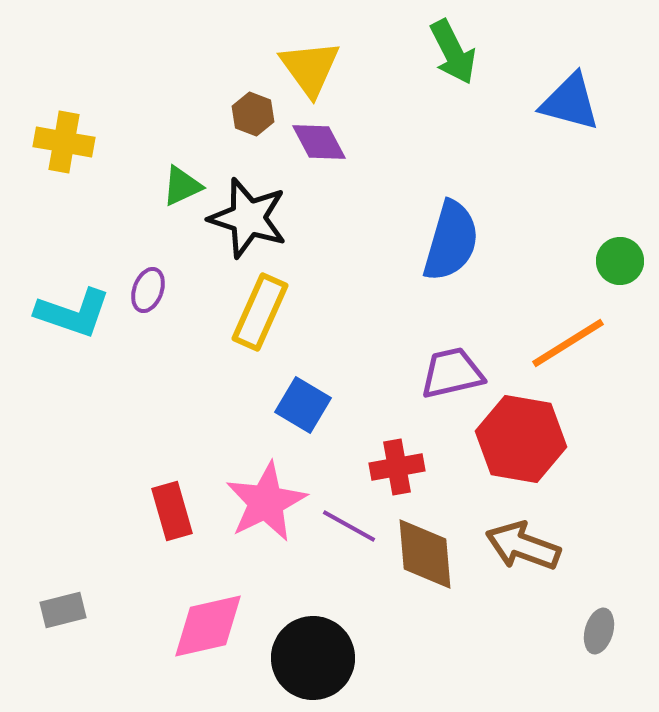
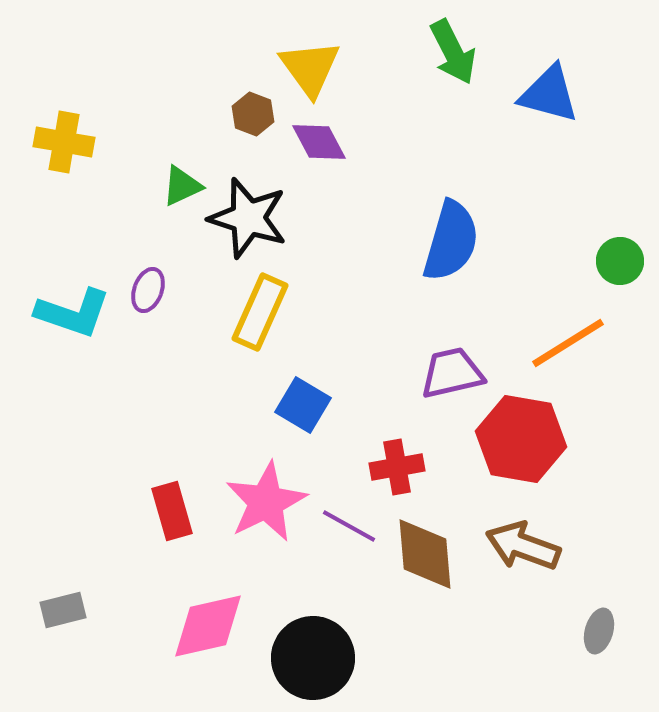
blue triangle: moved 21 px left, 8 px up
